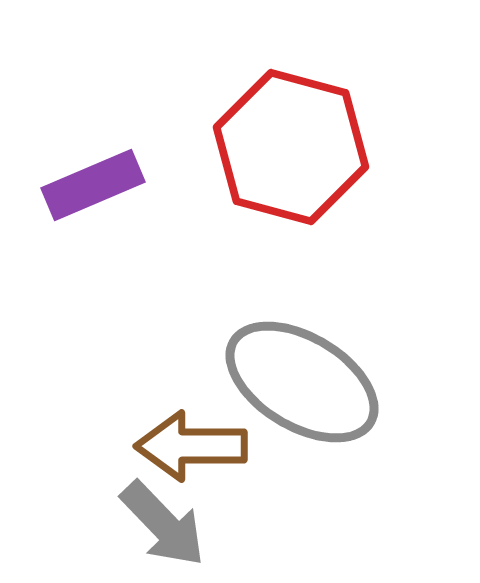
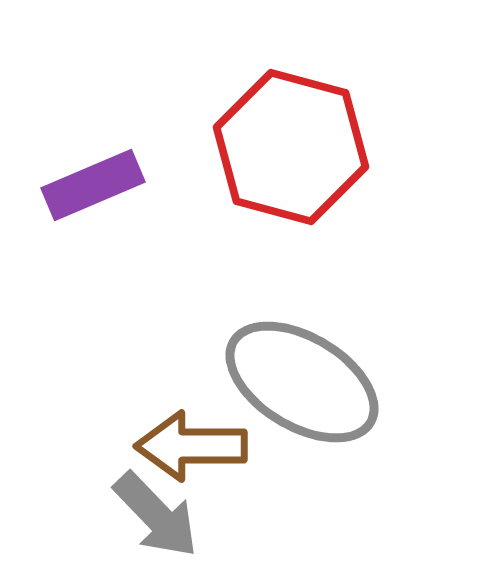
gray arrow: moved 7 px left, 9 px up
